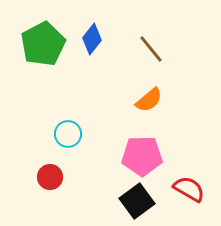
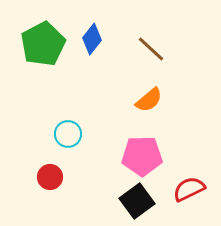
brown line: rotated 8 degrees counterclockwise
red semicircle: rotated 56 degrees counterclockwise
